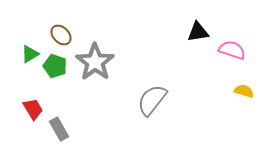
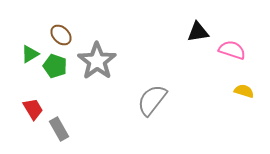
gray star: moved 2 px right, 1 px up
